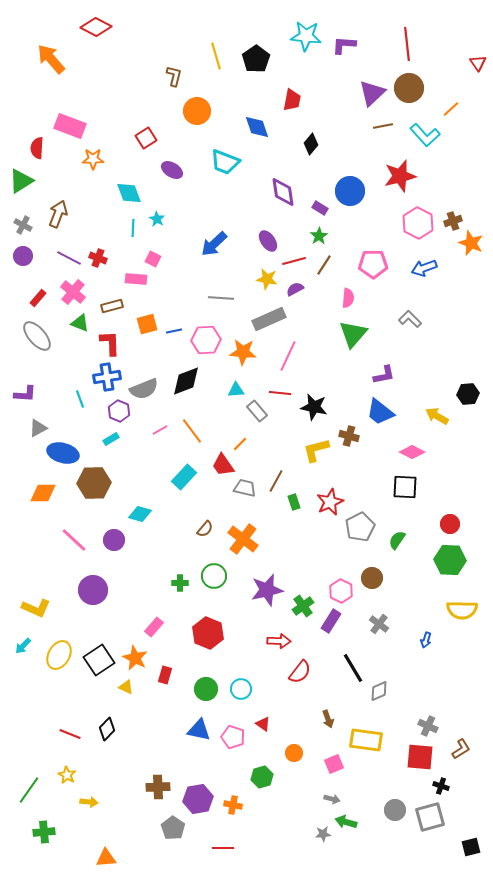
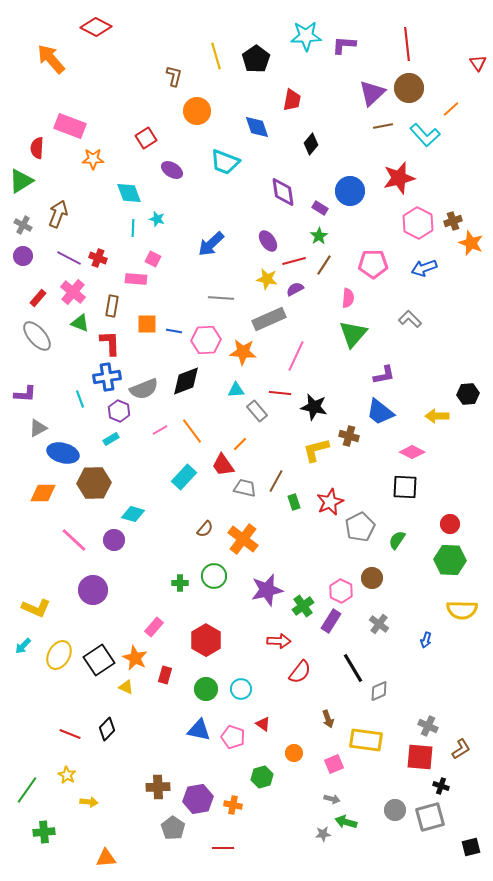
cyan star at (306, 36): rotated 8 degrees counterclockwise
red star at (400, 176): moved 1 px left, 2 px down
cyan star at (157, 219): rotated 14 degrees counterclockwise
blue arrow at (214, 244): moved 3 px left
brown rectangle at (112, 306): rotated 65 degrees counterclockwise
orange square at (147, 324): rotated 15 degrees clockwise
blue line at (174, 331): rotated 21 degrees clockwise
pink line at (288, 356): moved 8 px right
yellow arrow at (437, 416): rotated 30 degrees counterclockwise
cyan diamond at (140, 514): moved 7 px left
red hexagon at (208, 633): moved 2 px left, 7 px down; rotated 8 degrees clockwise
green line at (29, 790): moved 2 px left
